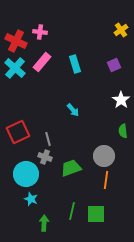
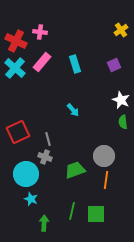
white star: rotated 12 degrees counterclockwise
green semicircle: moved 9 px up
green trapezoid: moved 4 px right, 2 px down
